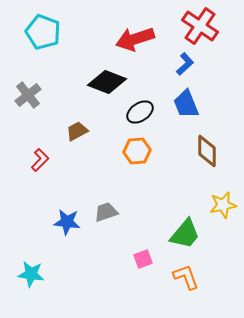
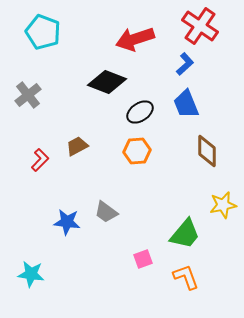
brown trapezoid: moved 15 px down
gray trapezoid: rotated 125 degrees counterclockwise
